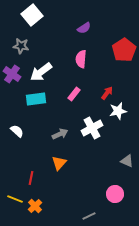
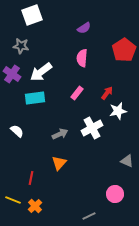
white square: rotated 20 degrees clockwise
pink semicircle: moved 1 px right, 1 px up
pink rectangle: moved 3 px right, 1 px up
cyan rectangle: moved 1 px left, 1 px up
yellow line: moved 2 px left, 1 px down
